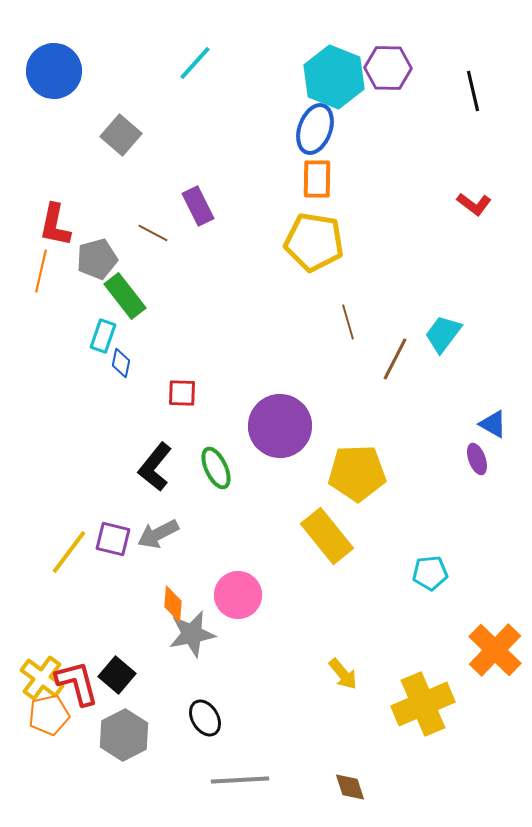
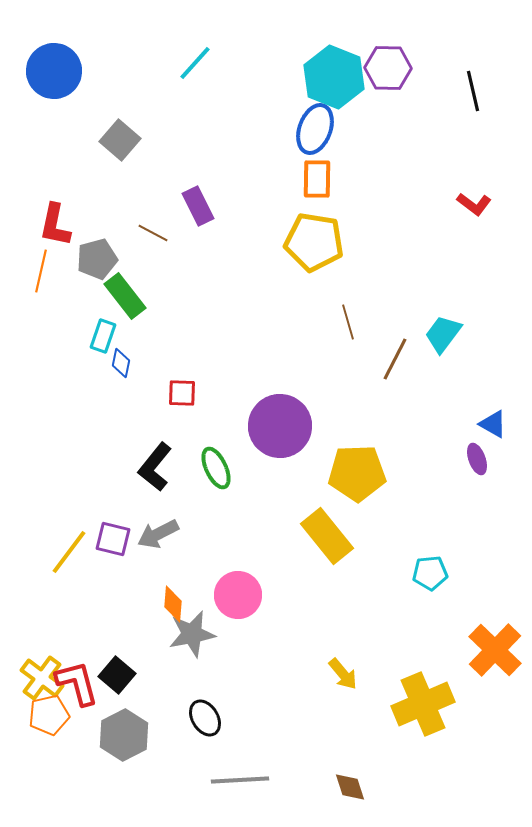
gray square at (121, 135): moved 1 px left, 5 px down
